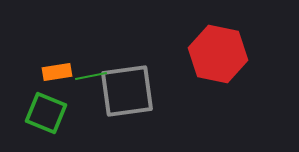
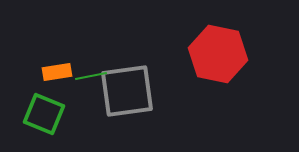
green square: moved 2 px left, 1 px down
